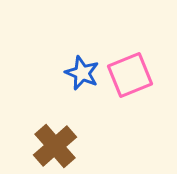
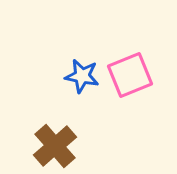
blue star: moved 3 px down; rotated 12 degrees counterclockwise
